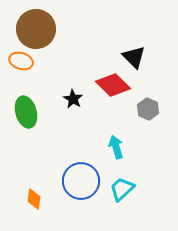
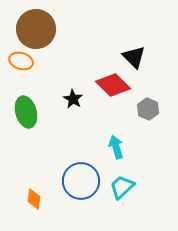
cyan trapezoid: moved 2 px up
